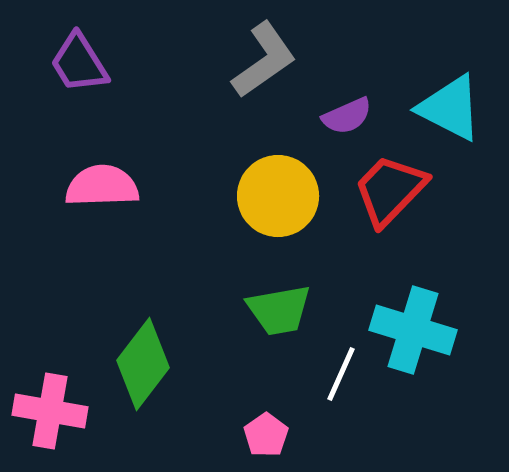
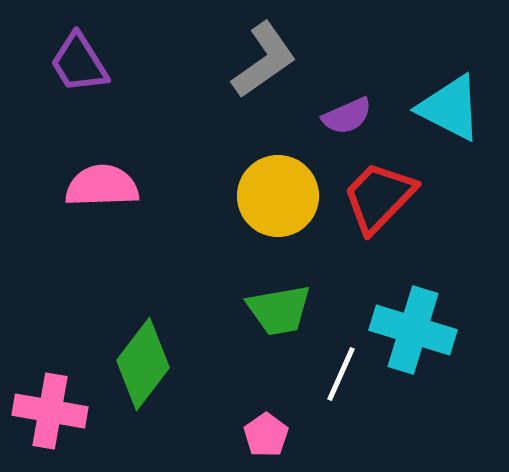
red trapezoid: moved 11 px left, 7 px down
